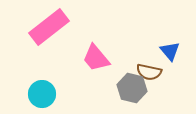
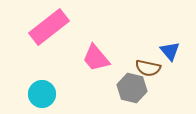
brown semicircle: moved 1 px left, 4 px up
